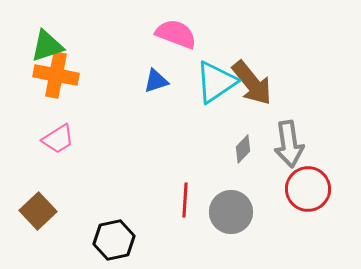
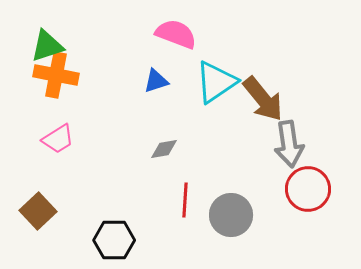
brown arrow: moved 11 px right, 16 px down
gray diamond: moved 79 px left; rotated 36 degrees clockwise
gray circle: moved 3 px down
black hexagon: rotated 12 degrees clockwise
